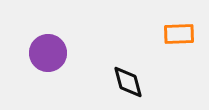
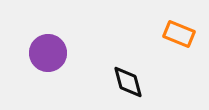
orange rectangle: rotated 24 degrees clockwise
